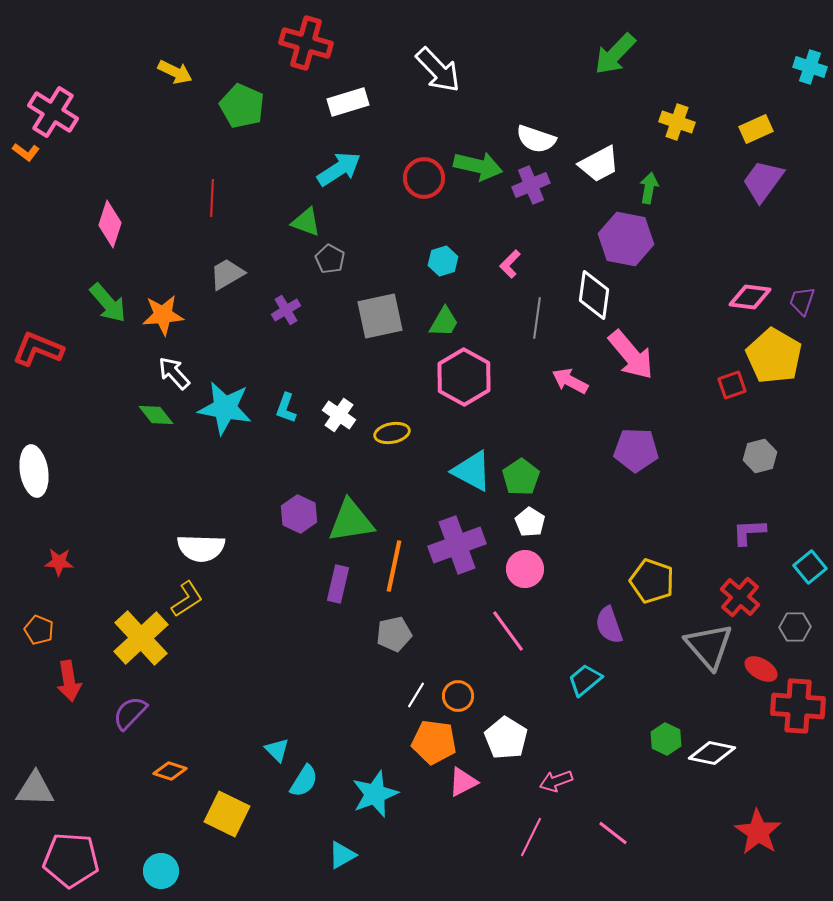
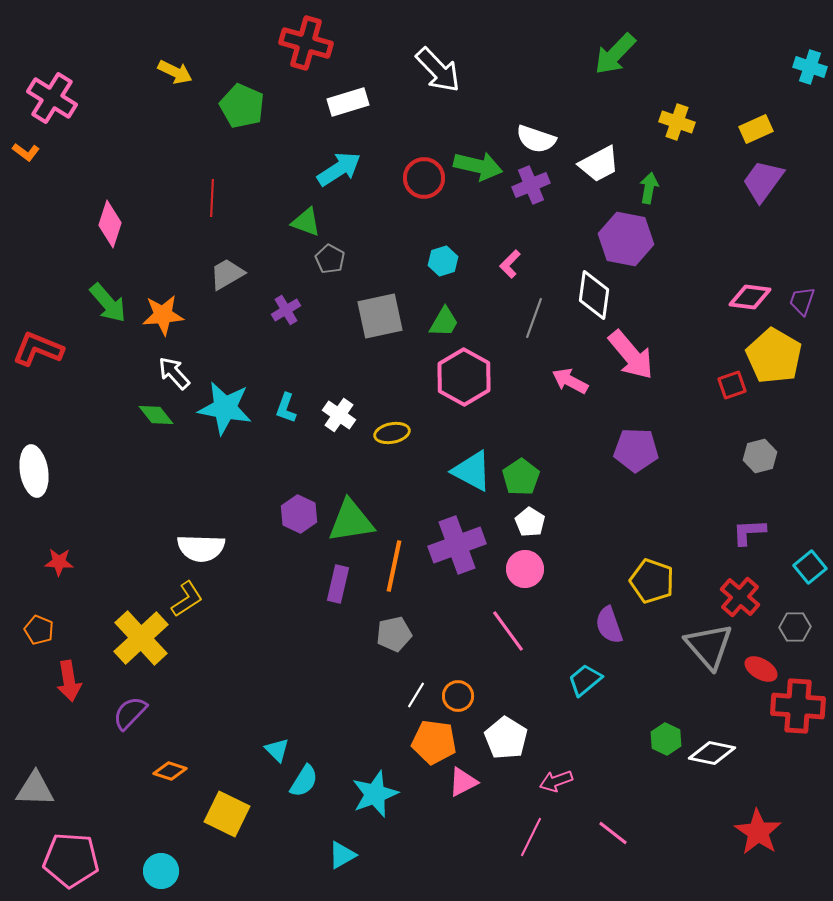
pink cross at (53, 112): moved 1 px left, 14 px up
gray line at (537, 318): moved 3 px left; rotated 12 degrees clockwise
